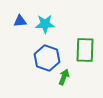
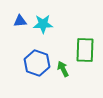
cyan star: moved 2 px left
blue hexagon: moved 10 px left, 5 px down
green arrow: moved 1 px left, 8 px up; rotated 49 degrees counterclockwise
